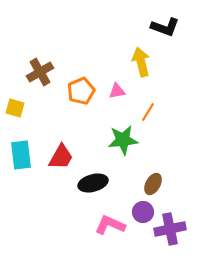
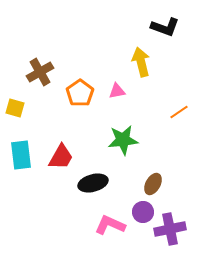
orange pentagon: moved 1 px left, 2 px down; rotated 12 degrees counterclockwise
orange line: moved 31 px right; rotated 24 degrees clockwise
